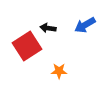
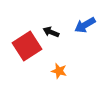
black arrow: moved 3 px right, 4 px down; rotated 14 degrees clockwise
orange star: rotated 14 degrees clockwise
